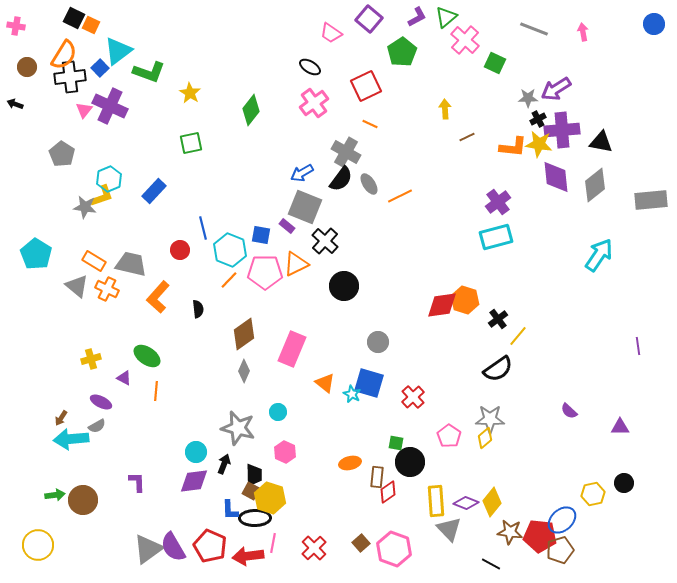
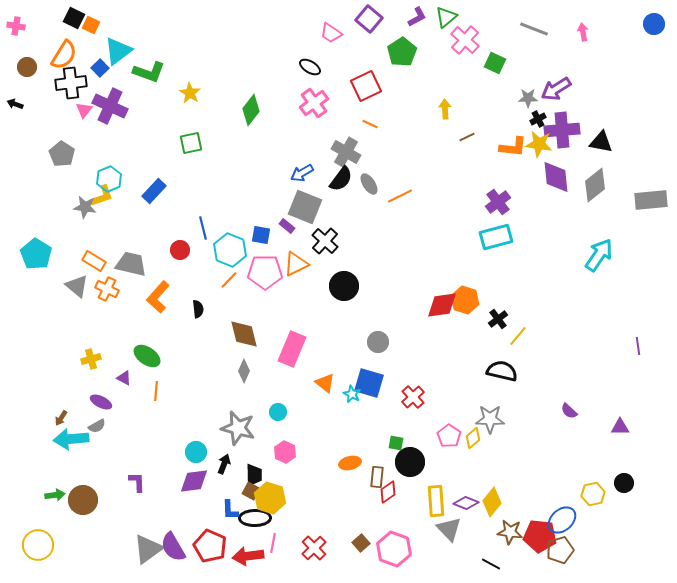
black cross at (70, 77): moved 1 px right, 6 px down
brown diamond at (244, 334): rotated 68 degrees counterclockwise
black semicircle at (498, 369): moved 4 px right, 2 px down; rotated 132 degrees counterclockwise
yellow diamond at (485, 438): moved 12 px left
